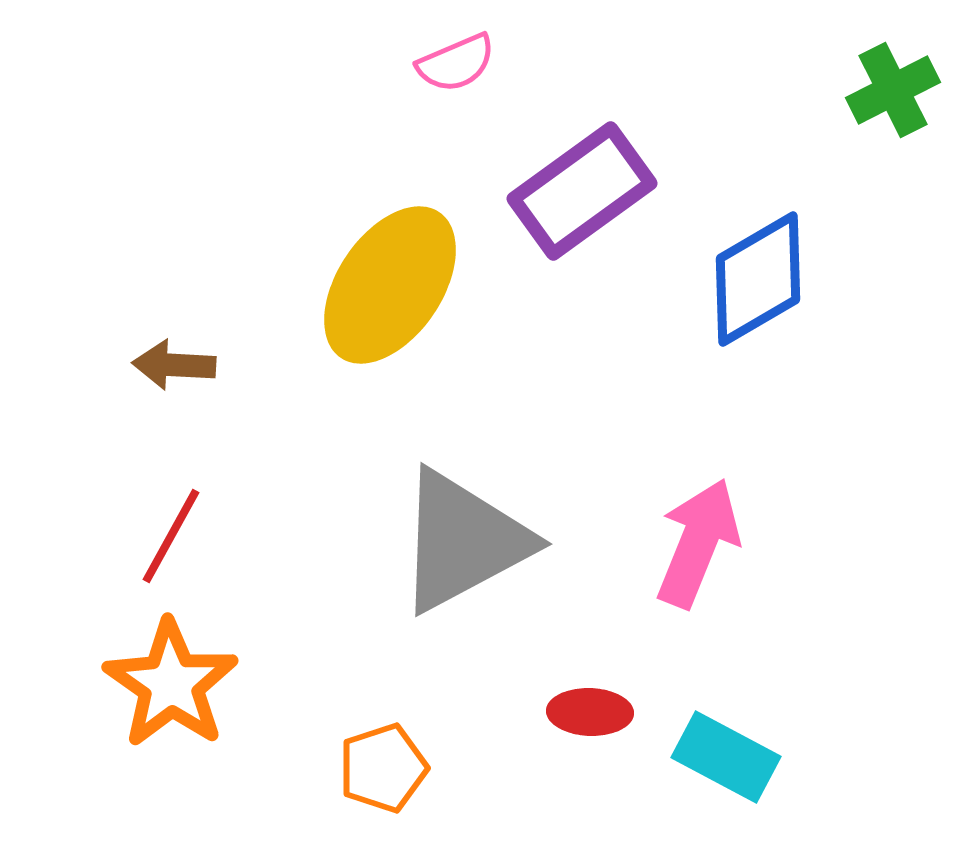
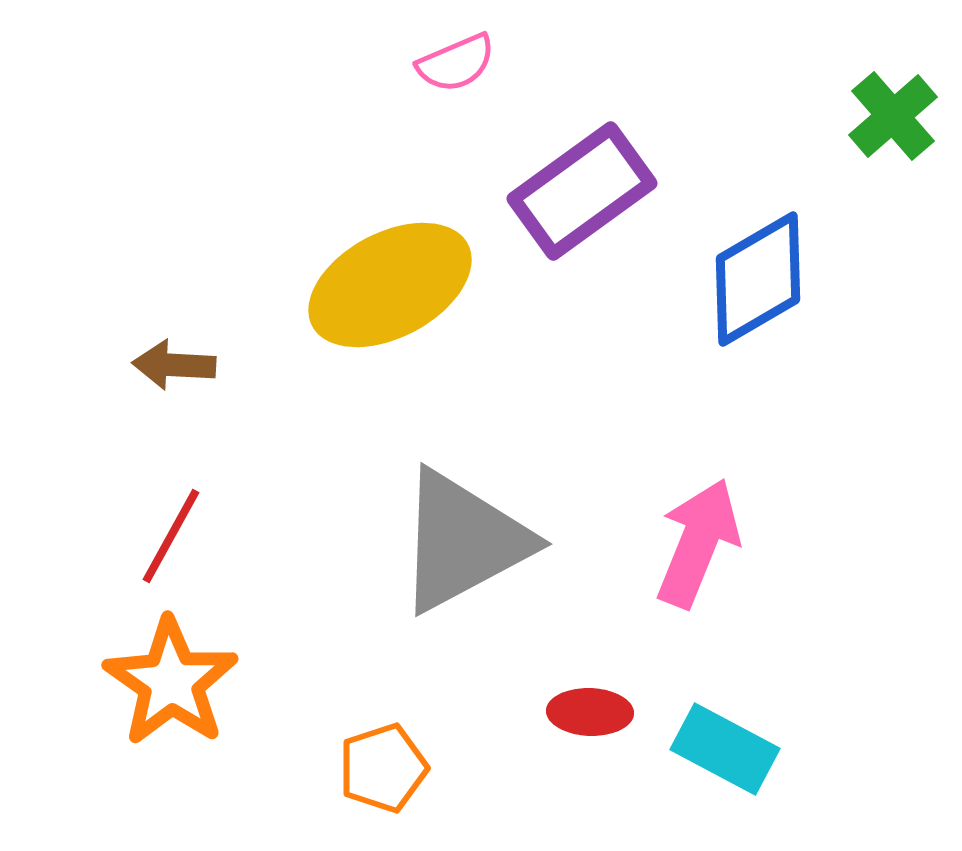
green cross: moved 26 px down; rotated 14 degrees counterclockwise
yellow ellipse: rotated 28 degrees clockwise
orange star: moved 2 px up
cyan rectangle: moved 1 px left, 8 px up
